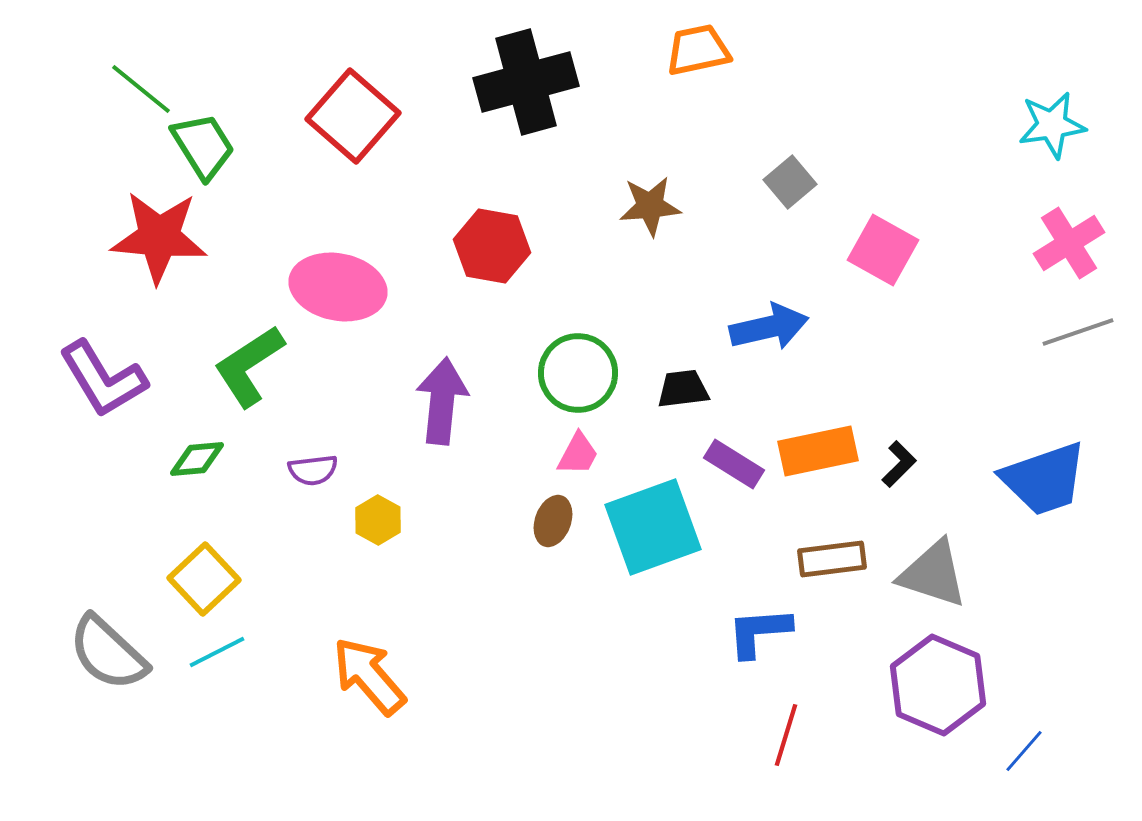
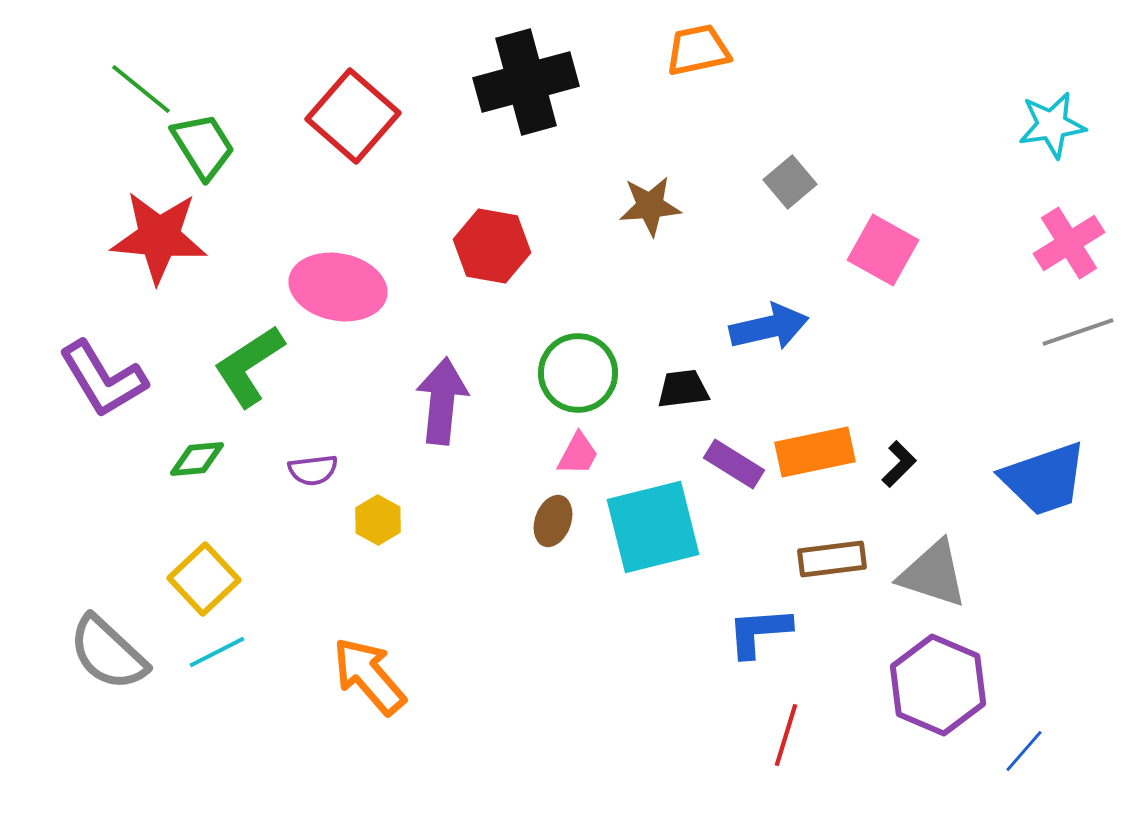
orange rectangle: moved 3 px left, 1 px down
cyan square: rotated 6 degrees clockwise
